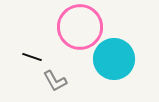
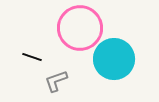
pink circle: moved 1 px down
gray L-shape: moved 1 px right; rotated 100 degrees clockwise
